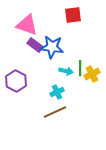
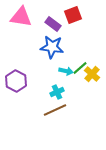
red square: rotated 12 degrees counterclockwise
pink triangle: moved 6 px left, 8 px up; rotated 10 degrees counterclockwise
purple rectangle: moved 18 px right, 21 px up
green line: rotated 49 degrees clockwise
yellow cross: rotated 21 degrees counterclockwise
brown line: moved 2 px up
